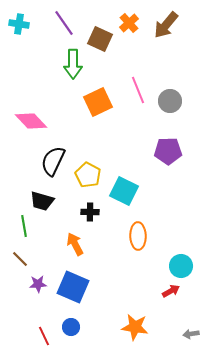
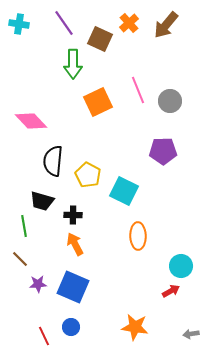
purple pentagon: moved 5 px left
black semicircle: rotated 20 degrees counterclockwise
black cross: moved 17 px left, 3 px down
